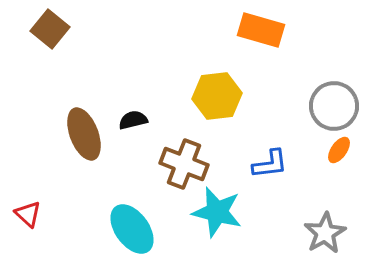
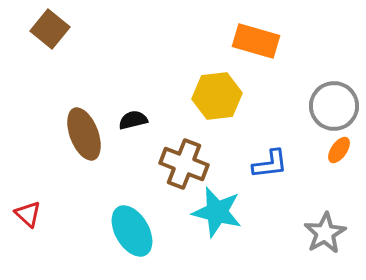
orange rectangle: moved 5 px left, 11 px down
cyan ellipse: moved 2 px down; rotated 6 degrees clockwise
